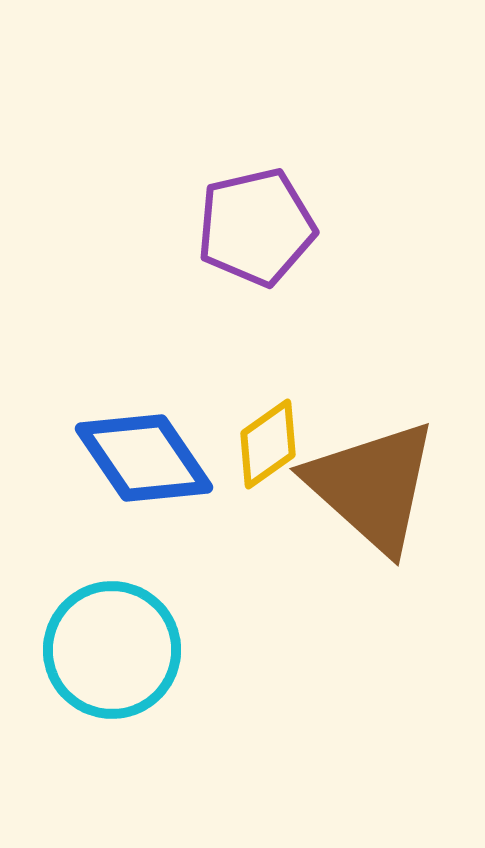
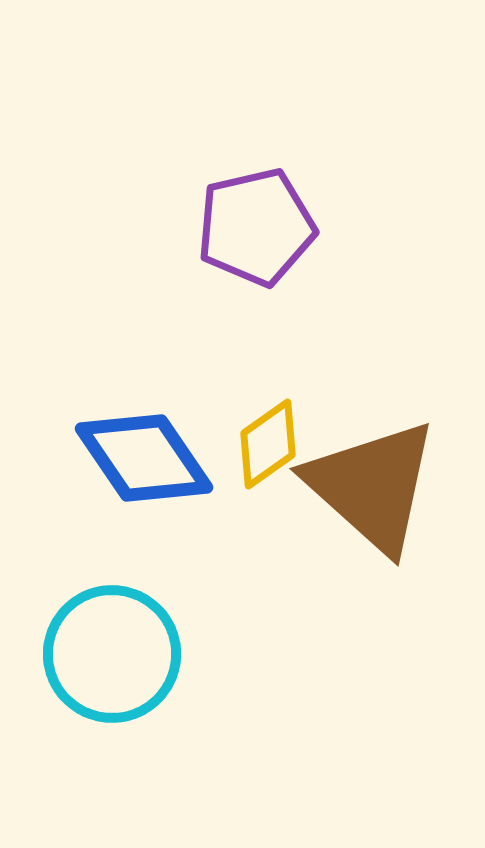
cyan circle: moved 4 px down
